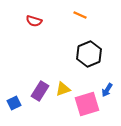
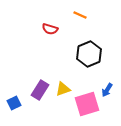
red semicircle: moved 16 px right, 8 px down
purple rectangle: moved 1 px up
